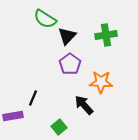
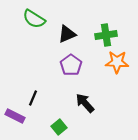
green semicircle: moved 11 px left
black triangle: moved 2 px up; rotated 24 degrees clockwise
purple pentagon: moved 1 px right, 1 px down
orange star: moved 16 px right, 20 px up
black arrow: moved 1 px right, 2 px up
purple rectangle: moved 2 px right; rotated 36 degrees clockwise
